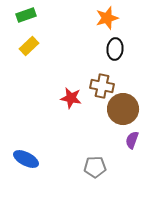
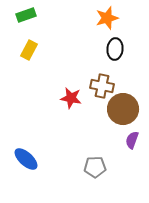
yellow rectangle: moved 4 px down; rotated 18 degrees counterclockwise
blue ellipse: rotated 15 degrees clockwise
